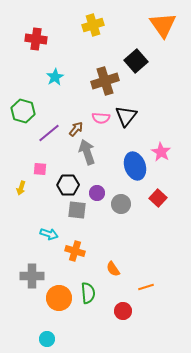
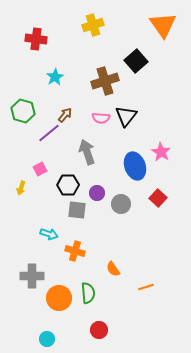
brown arrow: moved 11 px left, 14 px up
pink square: rotated 32 degrees counterclockwise
red circle: moved 24 px left, 19 px down
